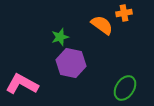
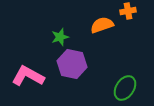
orange cross: moved 4 px right, 2 px up
orange semicircle: rotated 55 degrees counterclockwise
purple hexagon: moved 1 px right, 1 px down
pink L-shape: moved 6 px right, 8 px up
